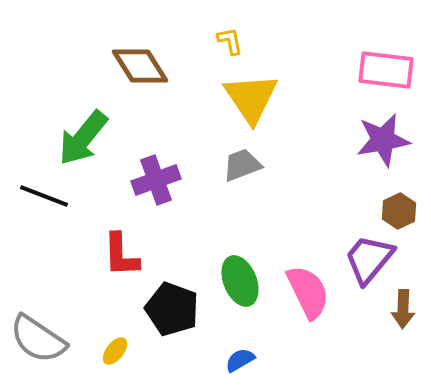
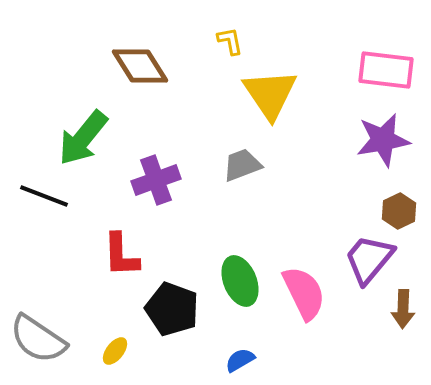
yellow triangle: moved 19 px right, 4 px up
pink semicircle: moved 4 px left, 1 px down
